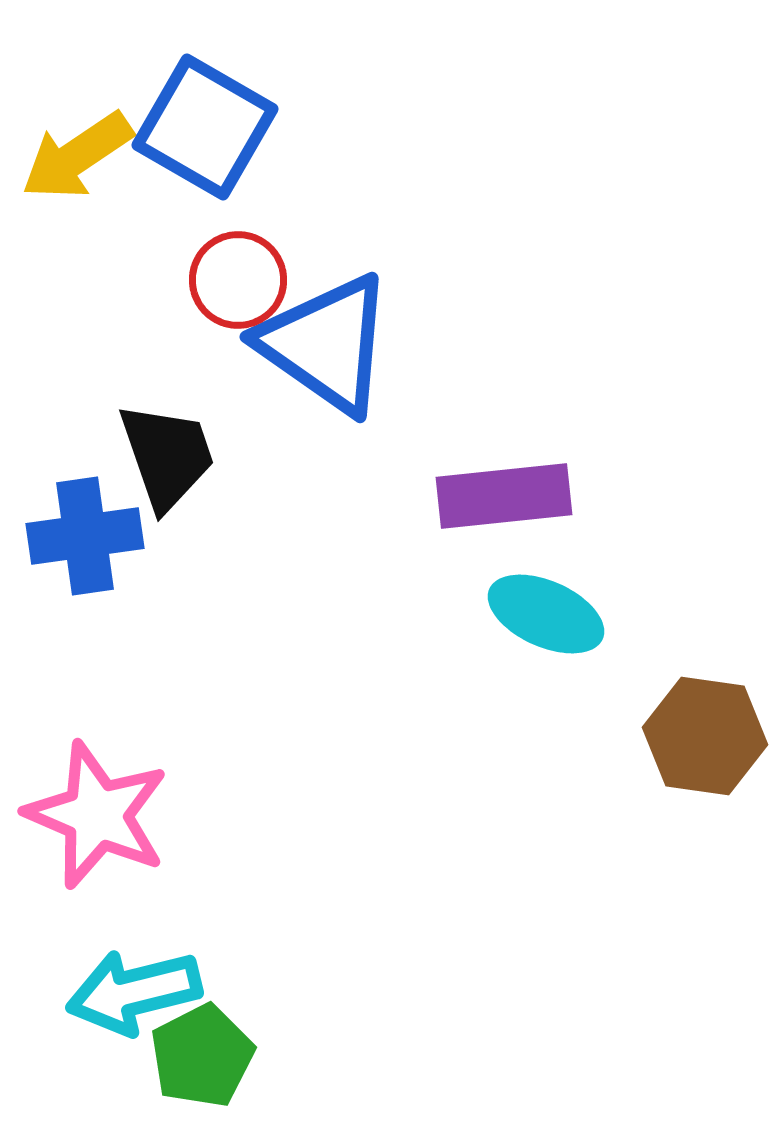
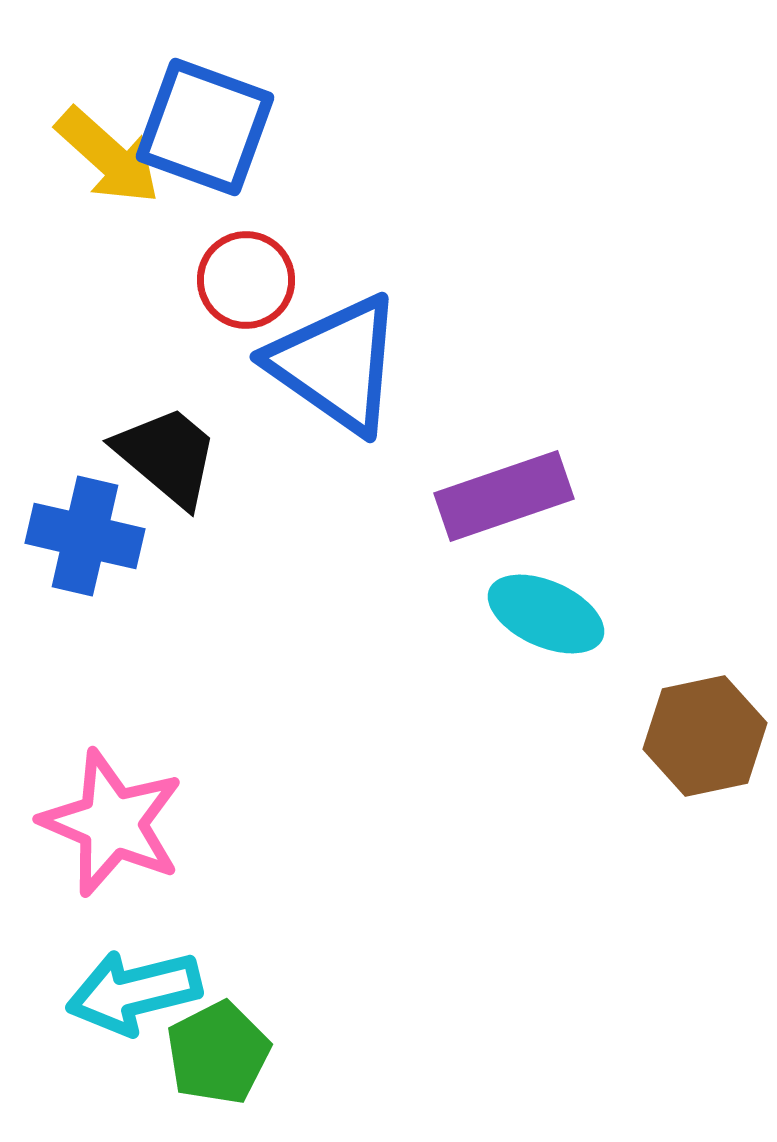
blue square: rotated 10 degrees counterclockwise
yellow arrow: moved 31 px right; rotated 104 degrees counterclockwise
red circle: moved 8 px right
blue triangle: moved 10 px right, 20 px down
black trapezoid: rotated 31 degrees counterclockwise
purple rectangle: rotated 13 degrees counterclockwise
blue cross: rotated 21 degrees clockwise
brown hexagon: rotated 20 degrees counterclockwise
pink star: moved 15 px right, 8 px down
green pentagon: moved 16 px right, 3 px up
